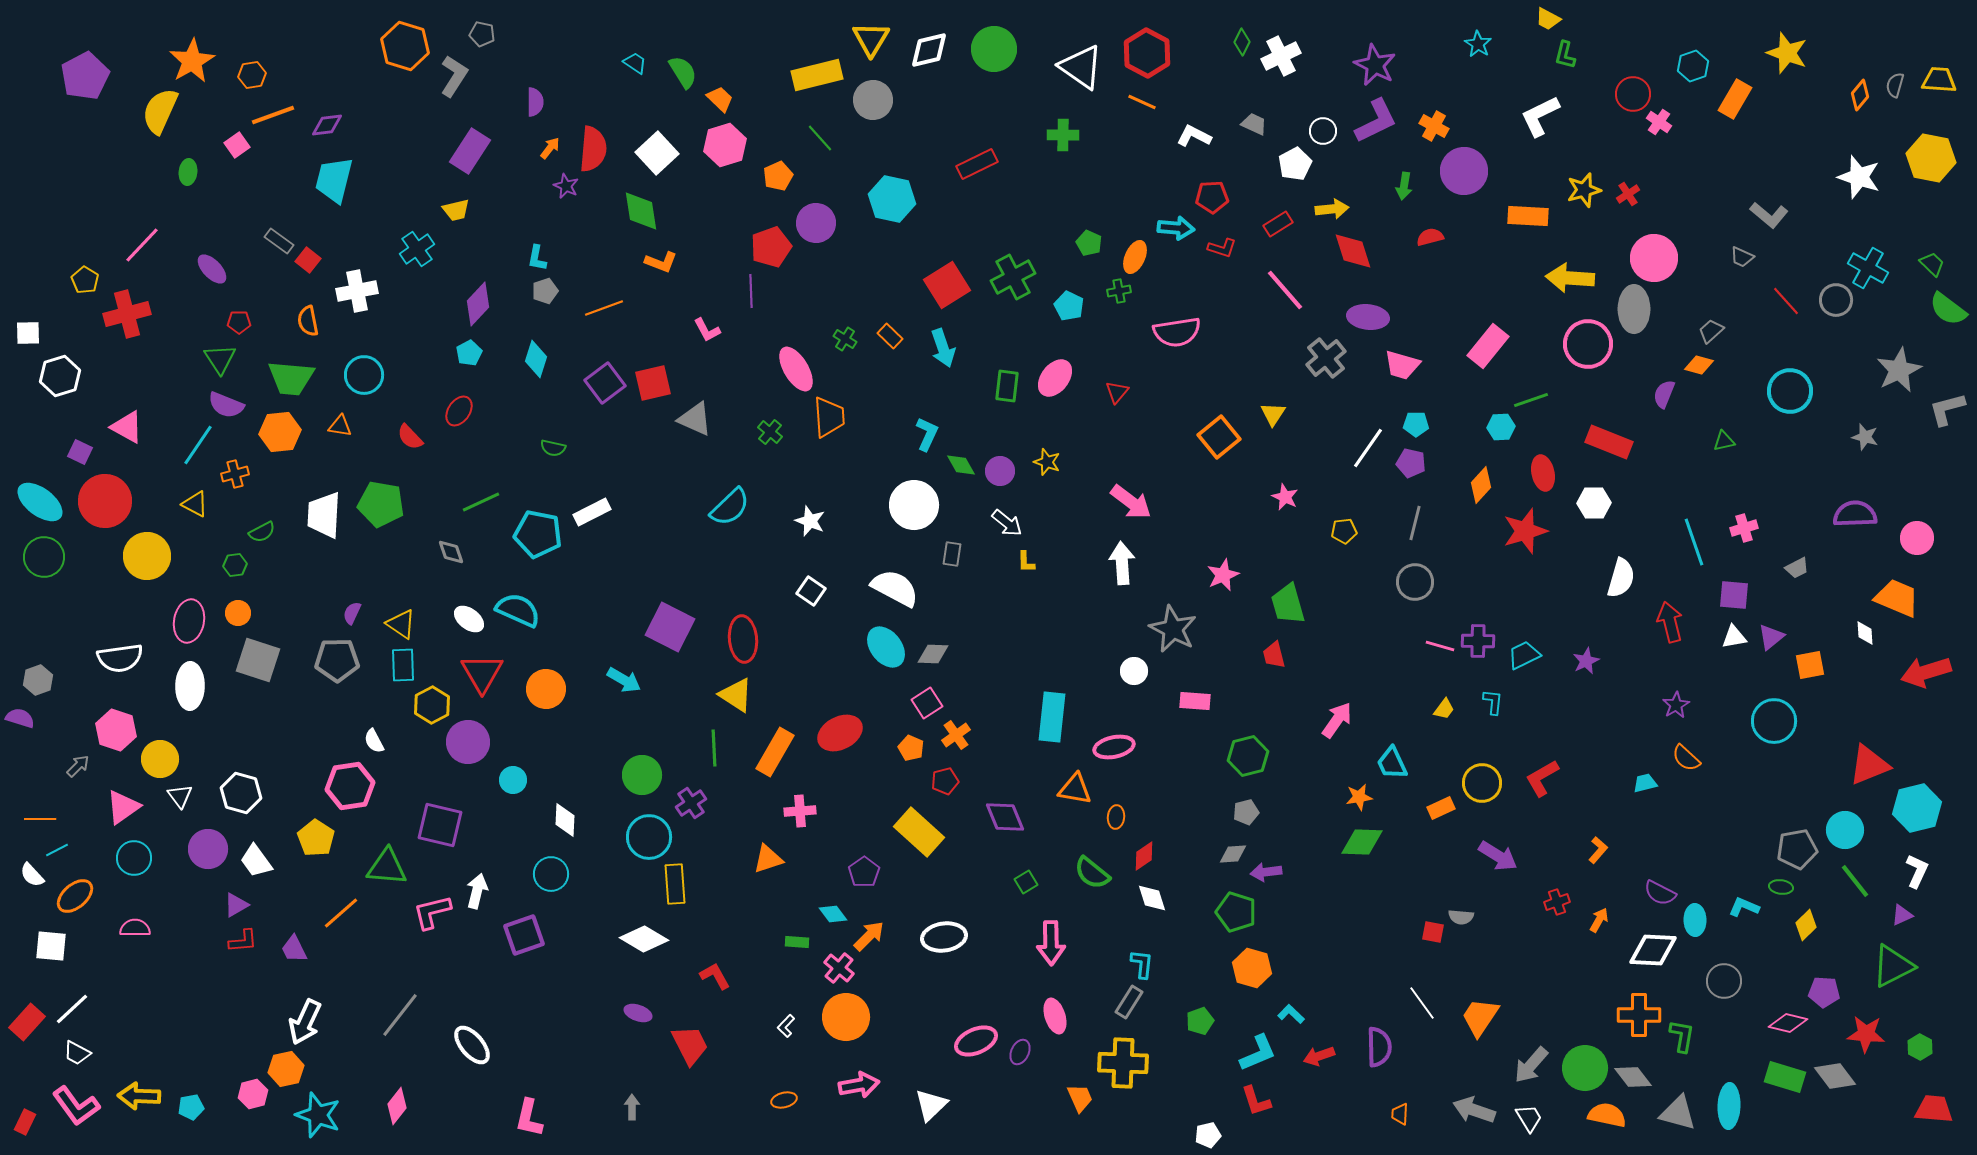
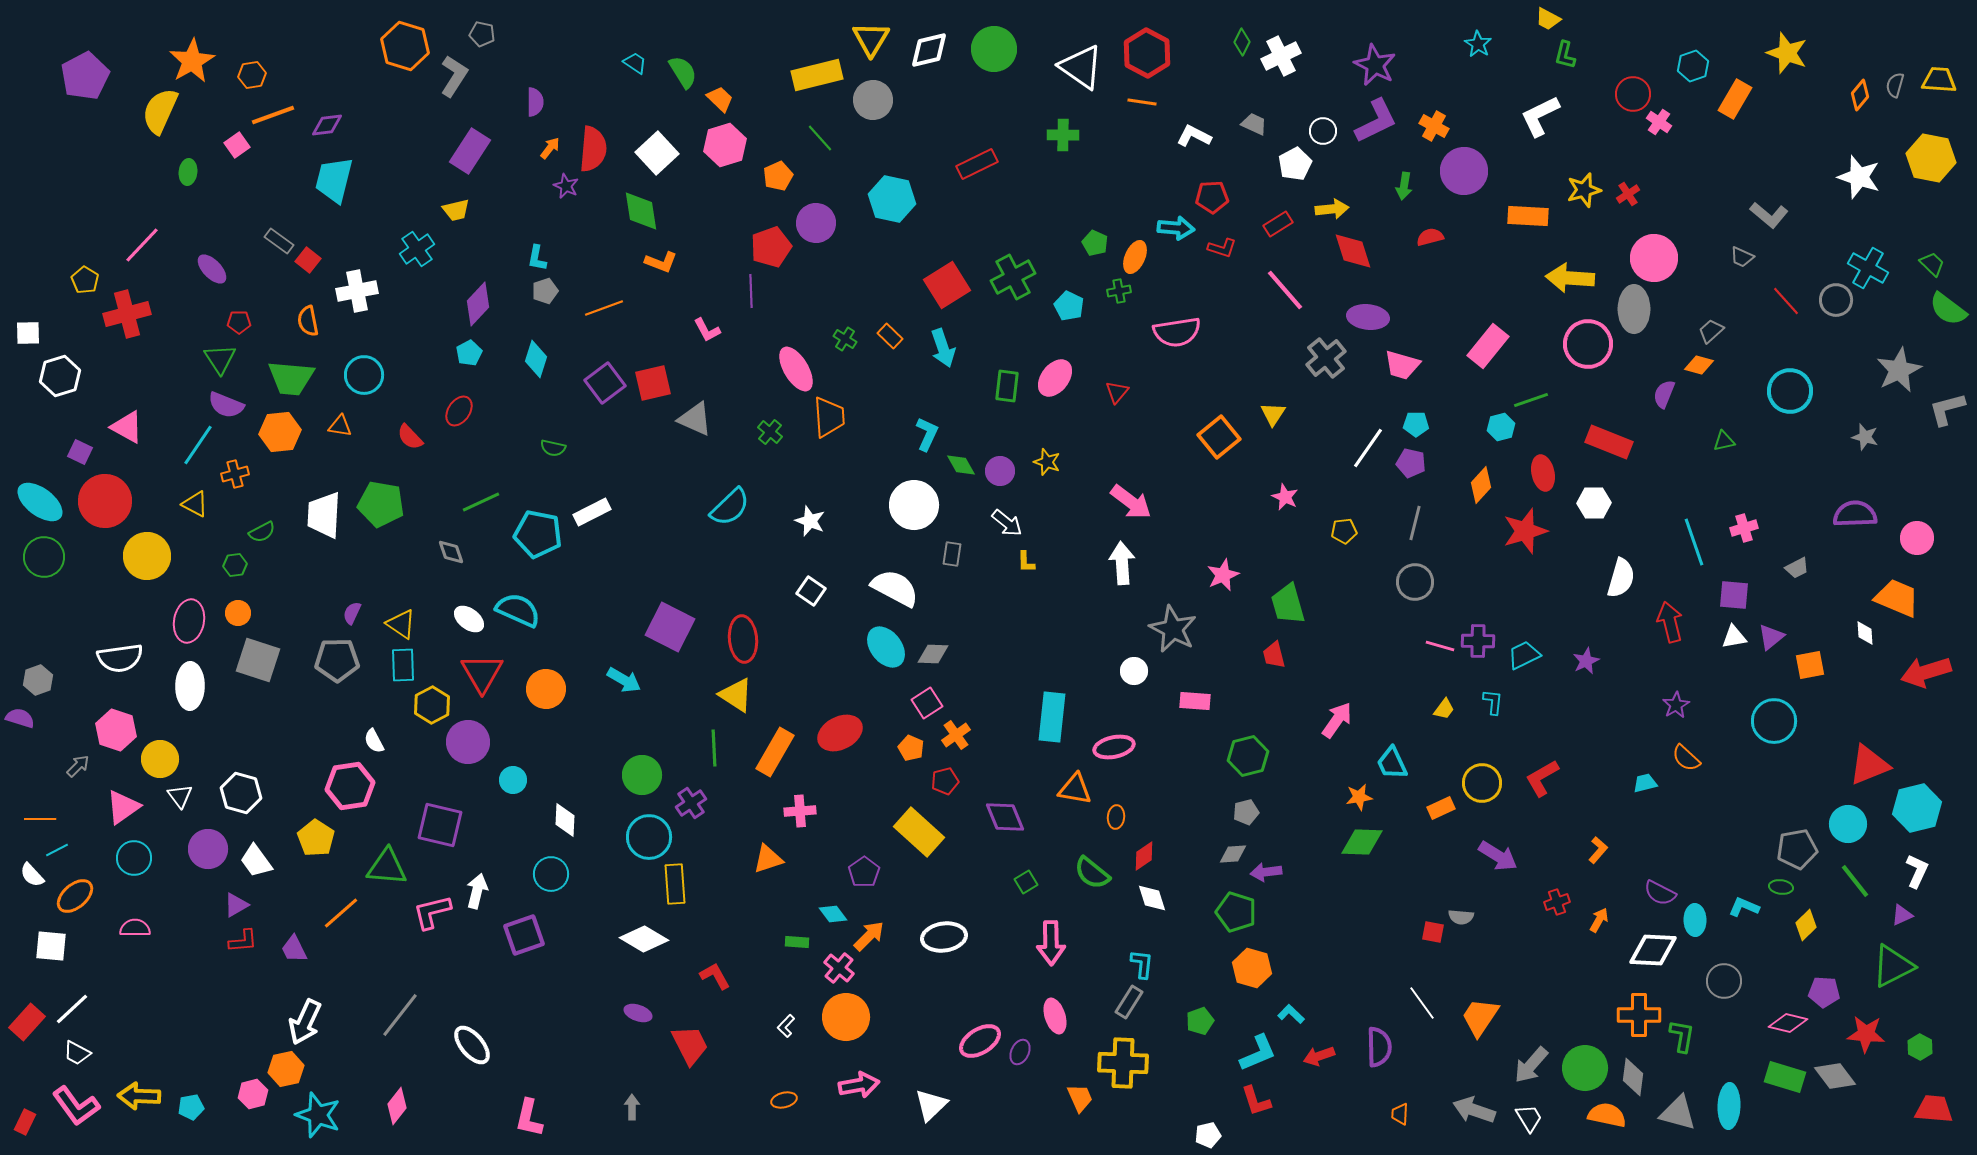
orange line at (1142, 102): rotated 16 degrees counterclockwise
green pentagon at (1089, 243): moved 6 px right
cyan hexagon at (1501, 427): rotated 12 degrees counterclockwise
cyan circle at (1845, 830): moved 3 px right, 6 px up
pink ellipse at (976, 1041): moved 4 px right; rotated 9 degrees counterclockwise
gray diamond at (1633, 1077): rotated 45 degrees clockwise
